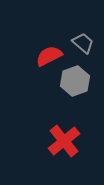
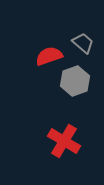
red semicircle: rotated 8 degrees clockwise
red cross: rotated 20 degrees counterclockwise
